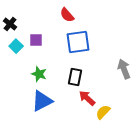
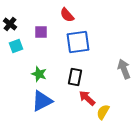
purple square: moved 5 px right, 8 px up
cyan square: rotated 24 degrees clockwise
yellow semicircle: rotated 14 degrees counterclockwise
